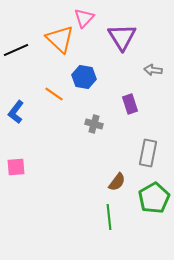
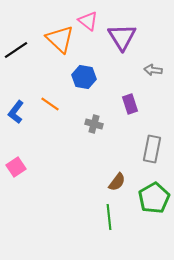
pink triangle: moved 4 px right, 3 px down; rotated 35 degrees counterclockwise
black line: rotated 10 degrees counterclockwise
orange line: moved 4 px left, 10 px down
gray rectangle: moved 4 px right, 4 px up
pink square: rotated 30 degrees counterclockwise
